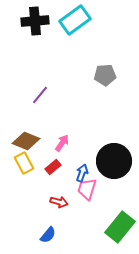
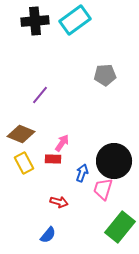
brown diamond: moved 5 px left, 7 px up
red rectangle: moved 8 px up; rotated 42 degrees clockwise
pink trapezoid: moved 16 px right
